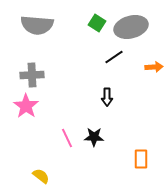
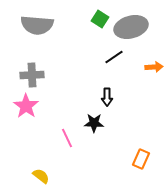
green square: moved 3 px right, 4 px up
black star: moved 14 px up
orange rectangle: rotated 24 degrees clockwise
